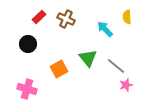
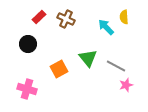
yellow semicircle: moved 3 px left
cyan arrow: moved 1 px right, 2 px up
gray line: rotated 12 degrees counterclockwise
